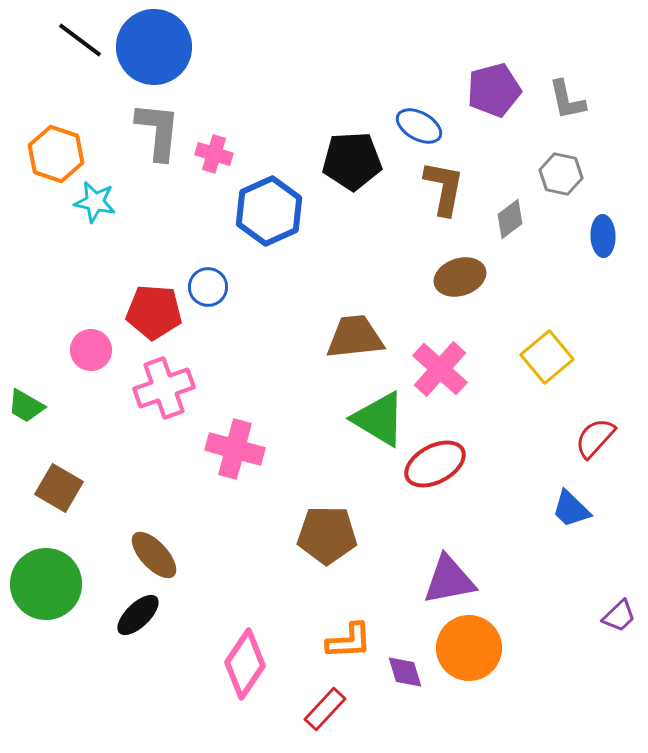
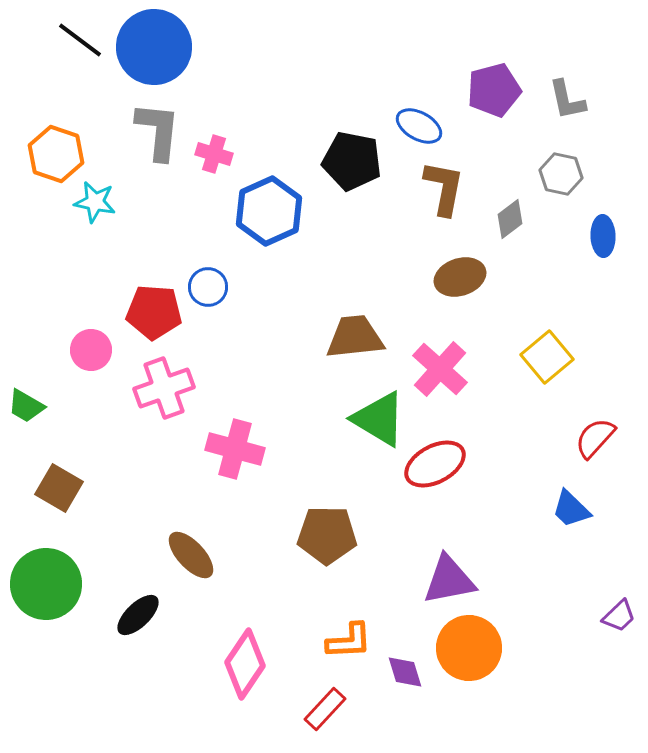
black pentagon at (352, 161): rotated 14 degrees clockwise
brown ellipse at (154, 555): moved 37 px right
